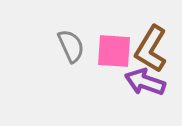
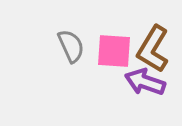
brown L-shape: moved 2 px right
